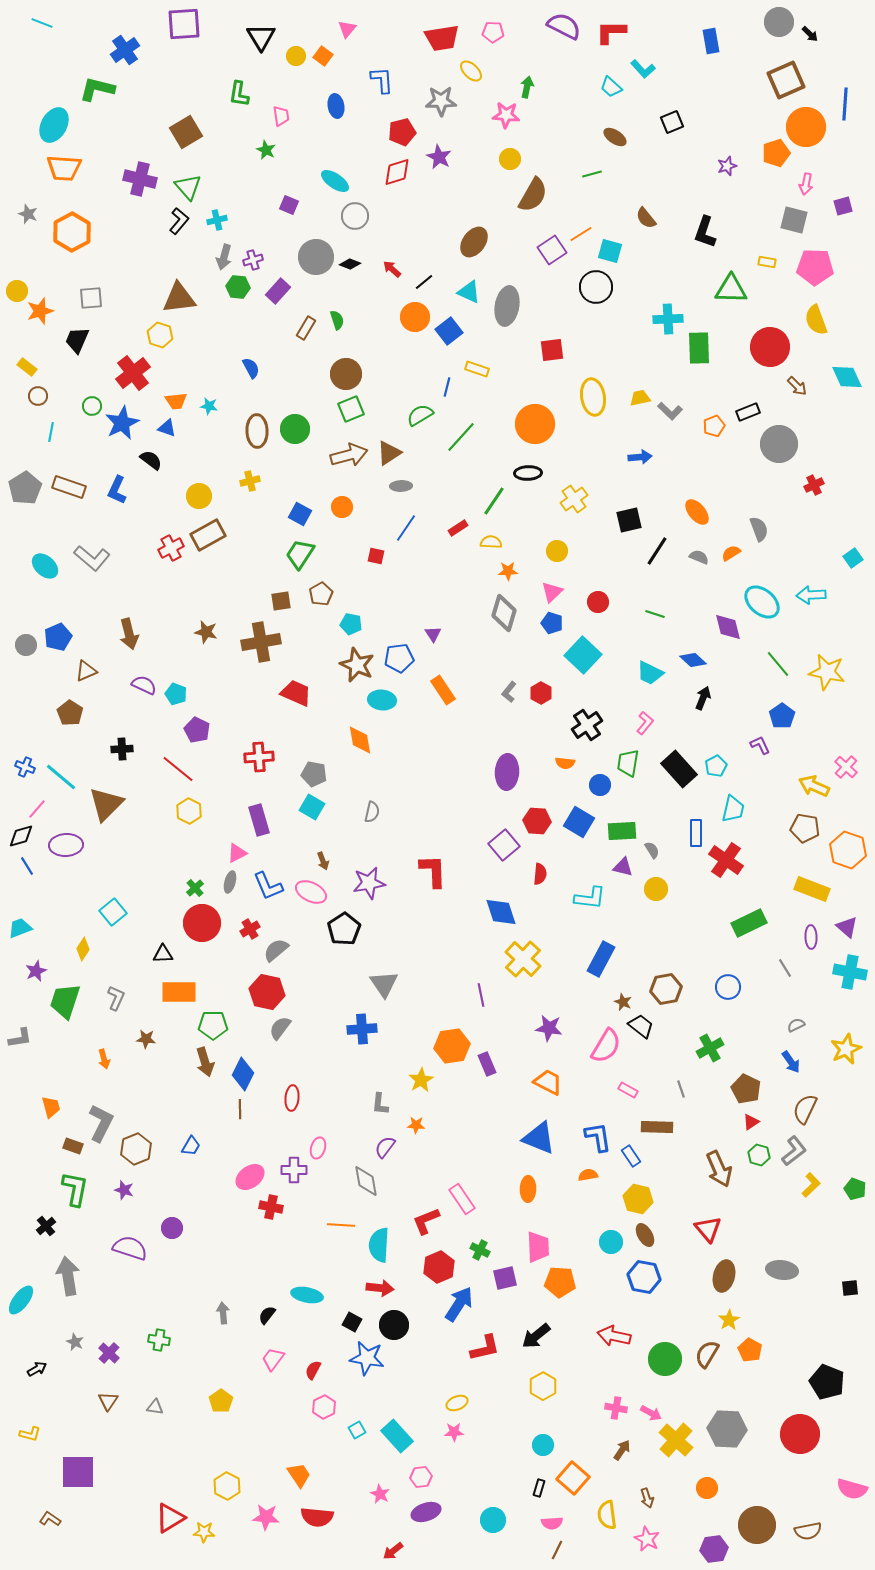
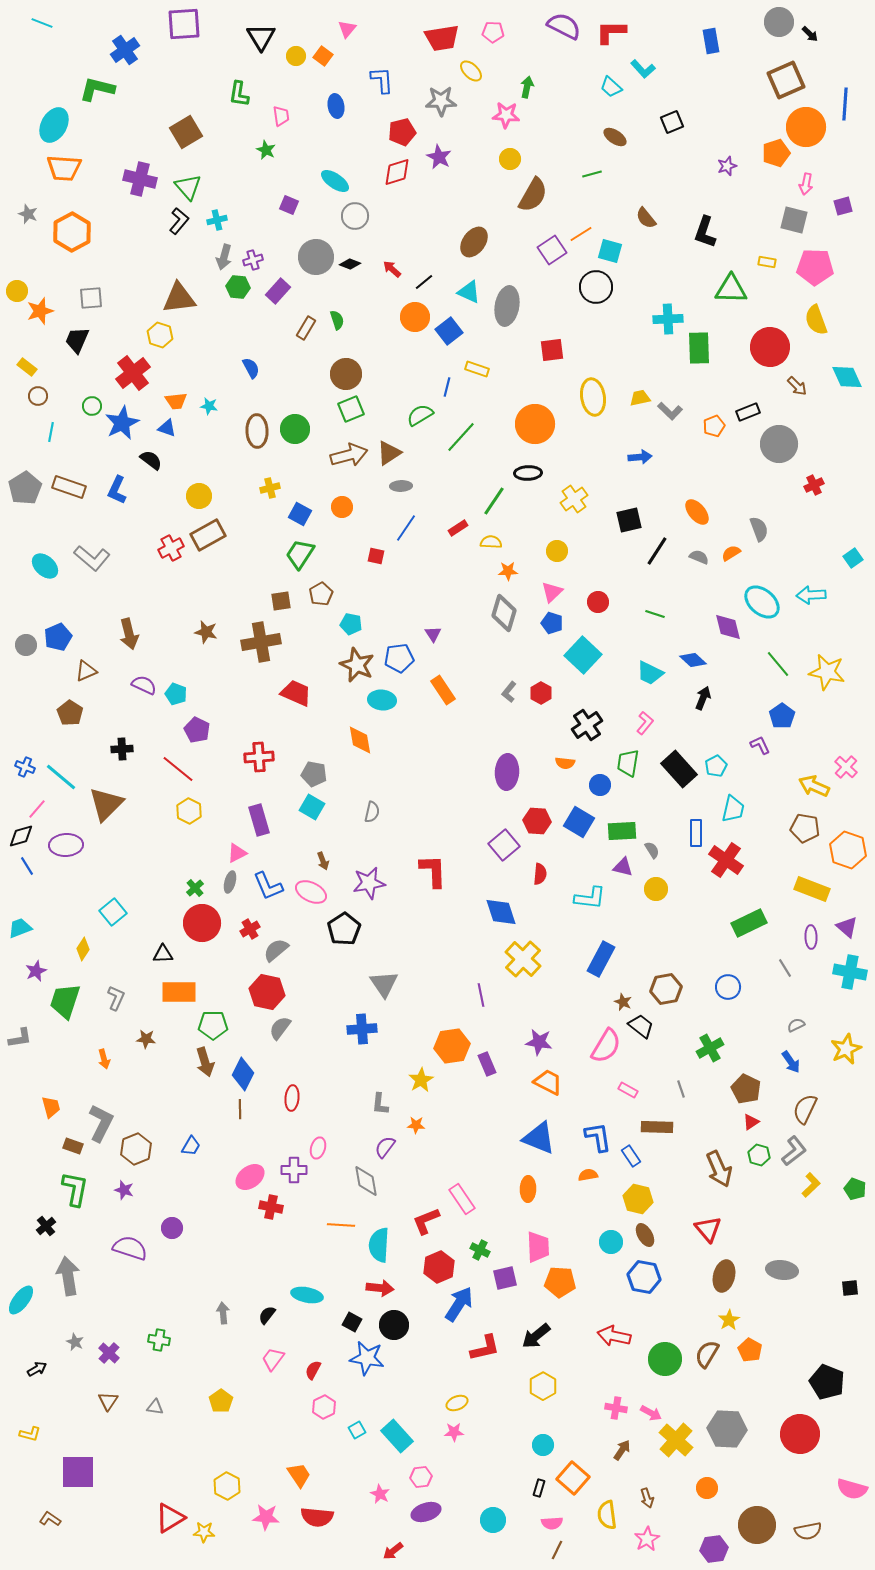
yellow cross at (250, 481): moved 20 px right, 7 px down
purple star at (549, 1028): moved 10 px left, 14 px down
pink star at (647, 1539): rotated 15 degrees clockwise
